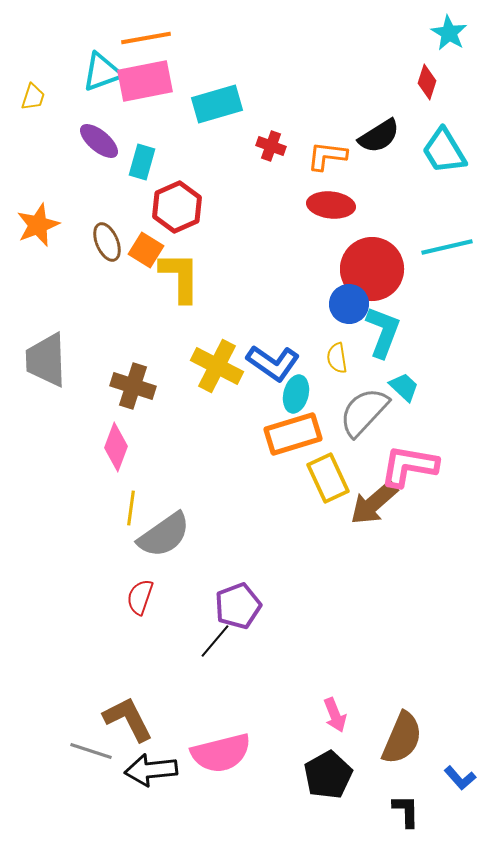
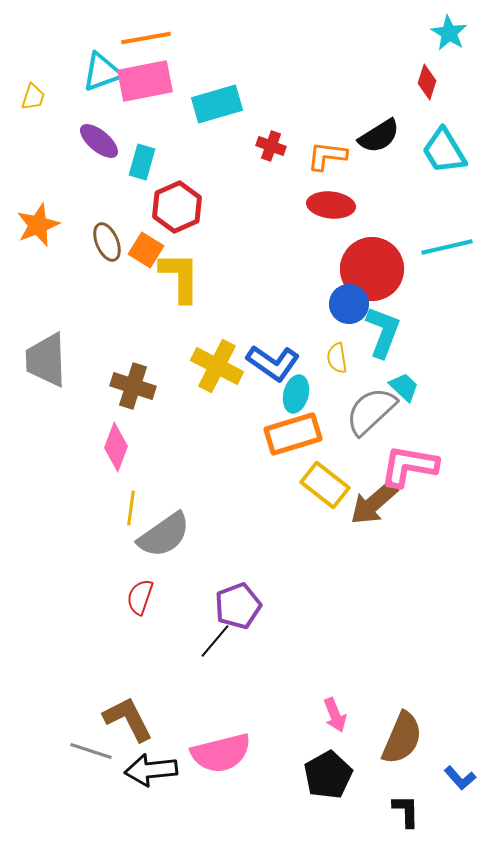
gray semicircle at (364, 412): moved 7 px right, 1 px up; rotated 4 degrees clockwise
yellow rectangle at (328, 478): moved 3 px left, 7 px down; rotated 27 degrees counterclockwise
